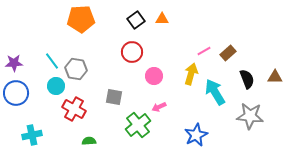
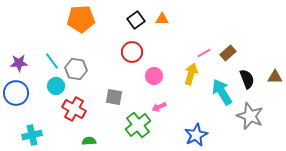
pink line: moved 2 px down
purple star: moved 5 px right
cyan arrow: moved 7 px right
gray star: rotated 16 degrees clockwise
